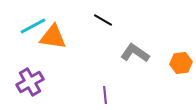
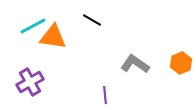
black line: moved 11 px left
gray L-shape: moved 11 px down
orange hexagon: rotated 15 degrees counterclockwise
